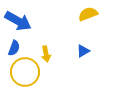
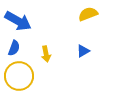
yellow circle: moved 6 px left, 4 px down
